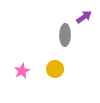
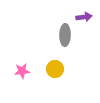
purple arrow: rotated 28 degrees clockwise
pink star: rotated 21 degrees clockwise
